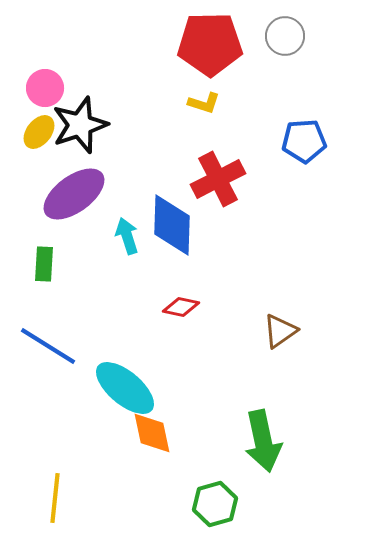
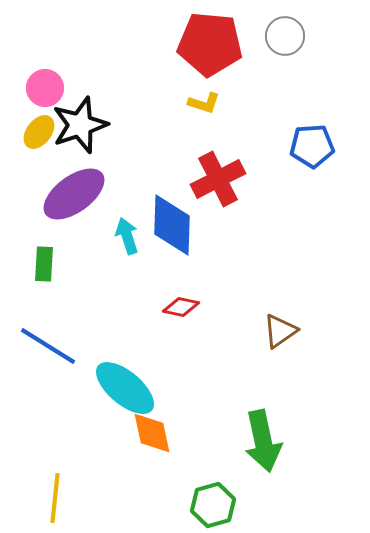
red pentagon: rotated 6 degrees clockwise
blue pentagon: moved 8 px right, 5 px down
green hexagon: moved 2 px left, 1 px down
